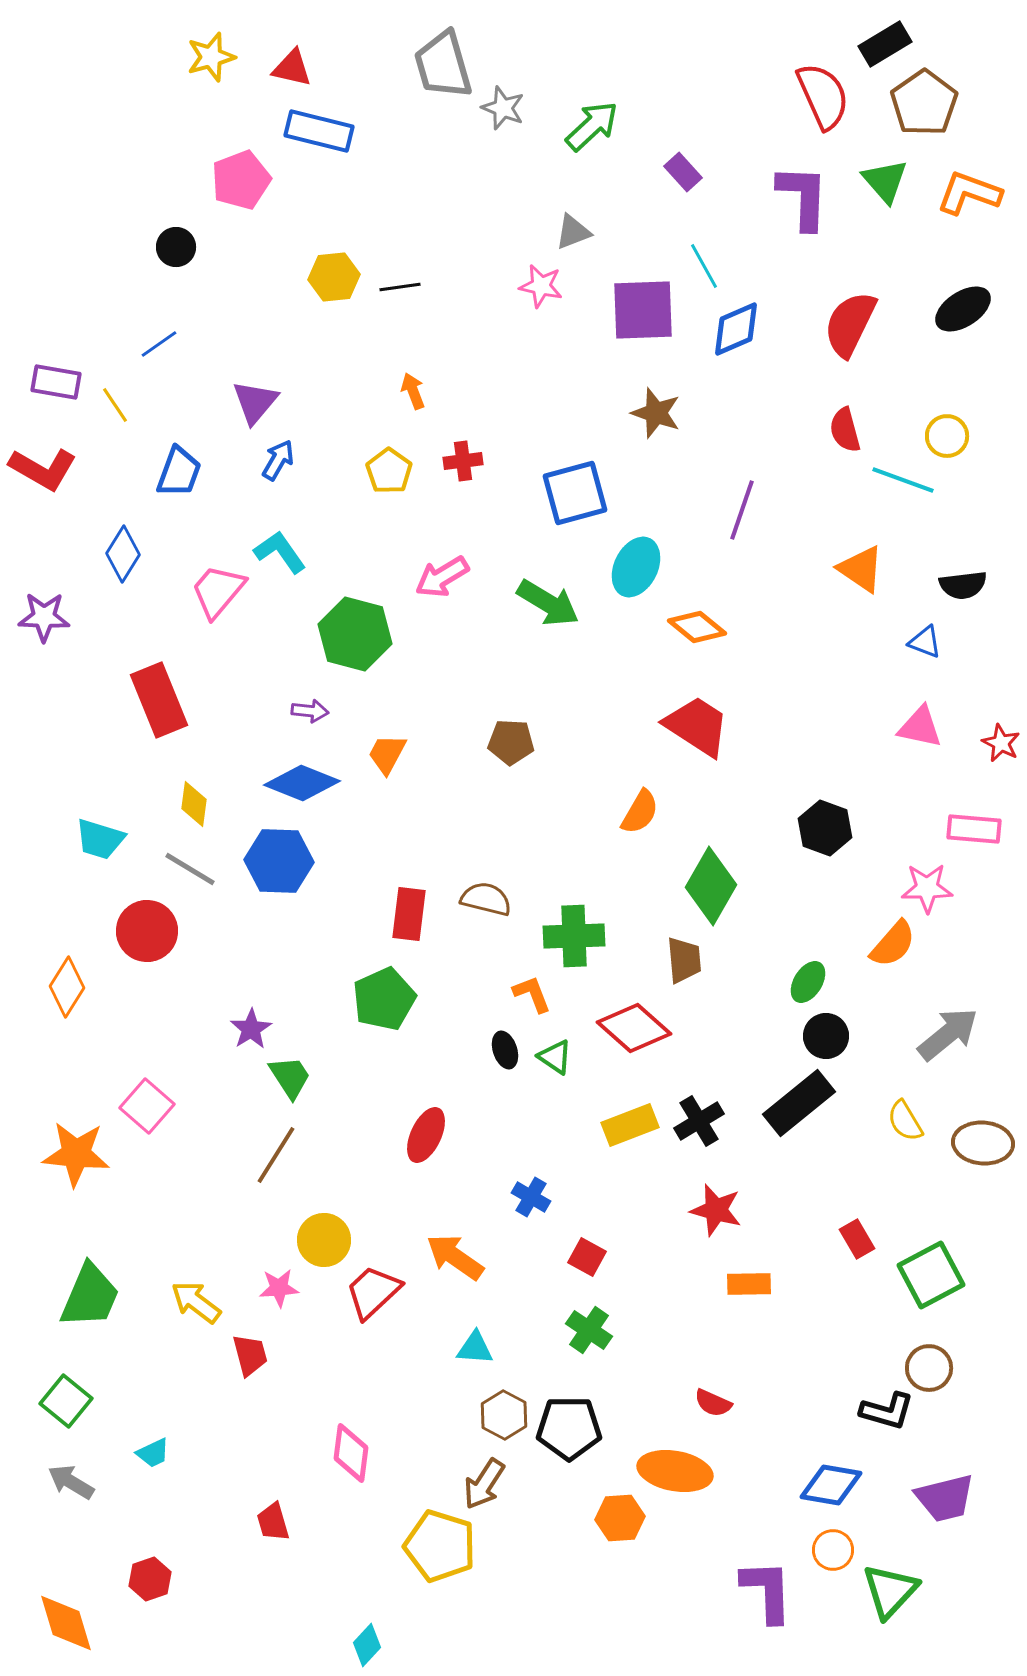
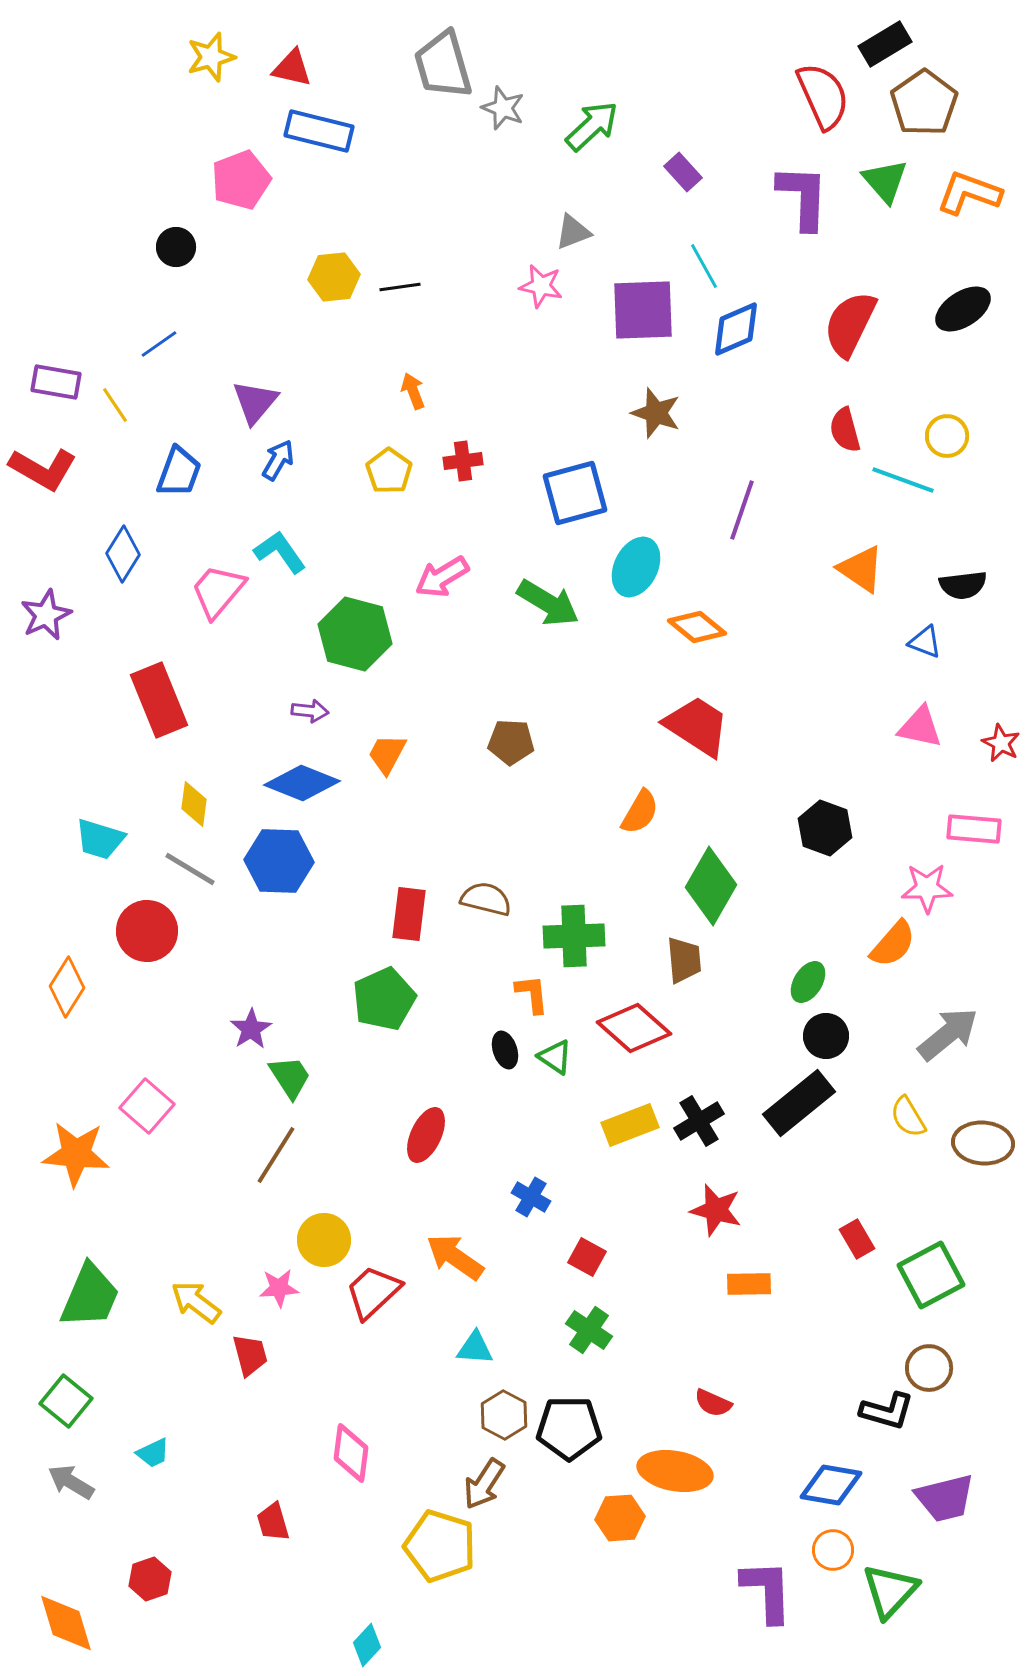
purple star at (44, 617): moved 2 px right, 2 px up; rotated 27 degrees counterclockwise
orange L-shape at (532, 994): rotated 15 degrees clockwise
yellow semicircle at (905, 1121): moved 3 px right, 4 px up
